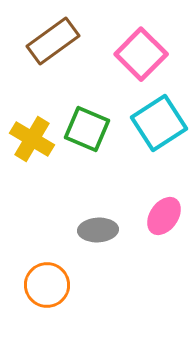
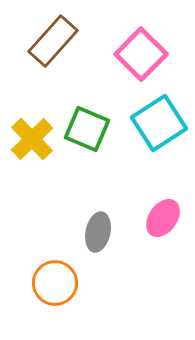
brown rectangle: rotated 12 degrees counterclockwise
yellow cross: rotated 15 degrees clockwise
pink ellipse: moved 1 px left, 2 px down
gray ellipse: moved 2 px down; rotated 75 degrees counterclockwise
orange circle: moved 8 px right, 2 px up
